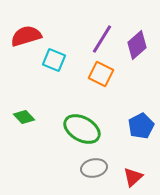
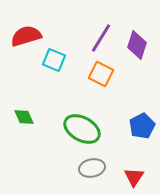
purple line: moved 1 px left, 1 px up
purple diamond: rotated 32 degrees counterclockwise
green diamond: rotated 20 degrees clockwise
blue pentagon: moved 1 px right
gray ellipse: moved 2 px left
red triangle: moved 1 px right; rotated 15 degrees counterclockwise
